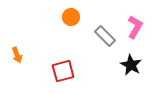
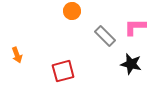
orange circle: moved 1 px right, 6 px up
pink L-shape: rotated 120 degrees counterclockwise
black star: moved 1 px up; rotated 15 degrees counterclockwise
